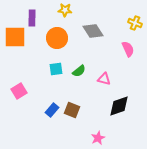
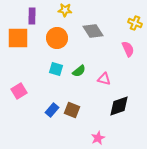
purple rectangle: moved 2 px up
orange square: moved 3 px right, 1 px down
cyan square: rotated 24 degrees clockwise
